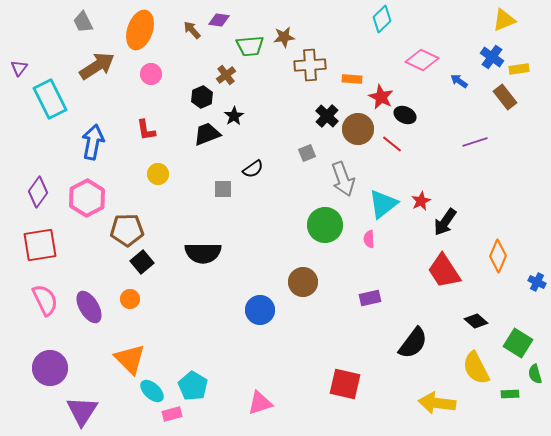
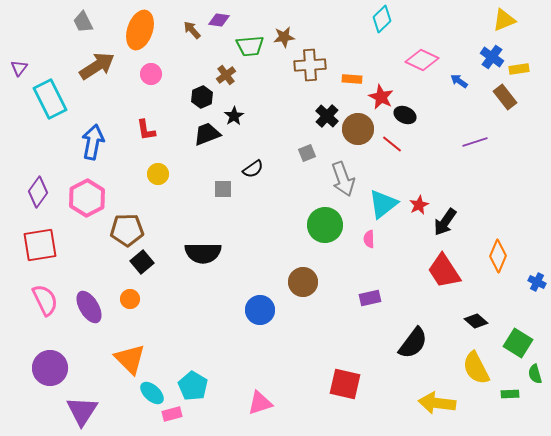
red star at (421, 201): moved 2 px left, 4 px down
cyan ellipse at (152, 391): moved 2 px down
